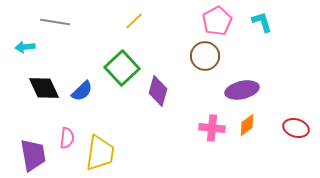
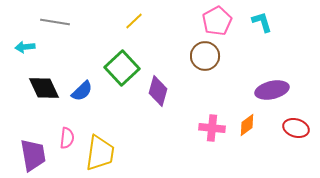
purple ellipse: moved 30 px right
